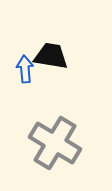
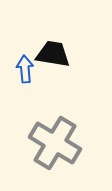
black trapezoid: moved 2 px right, 2 px up
